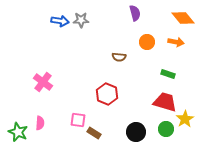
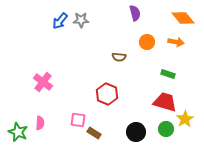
blue arrow: rotated 120 degrees clockwise
